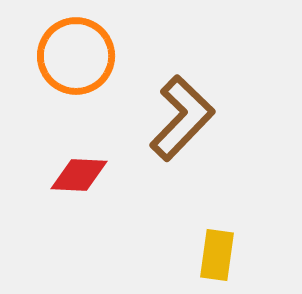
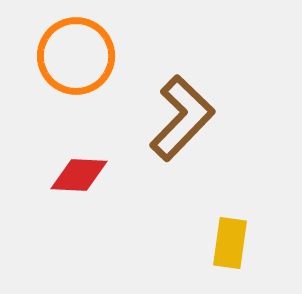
yellow rectangle: moved 13 px right, 12 px up
